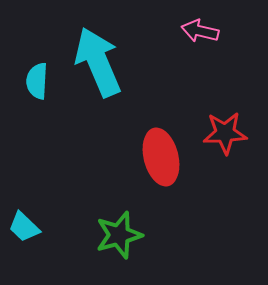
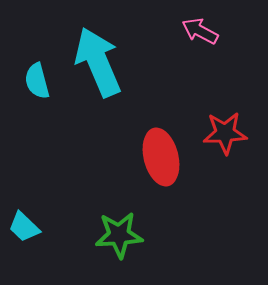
pink arrow: rotated 15 degrees clockwise
cyan semicircle: rotated 18 degrees counterclockwise
green star: rotated 12 degrees clockwise
